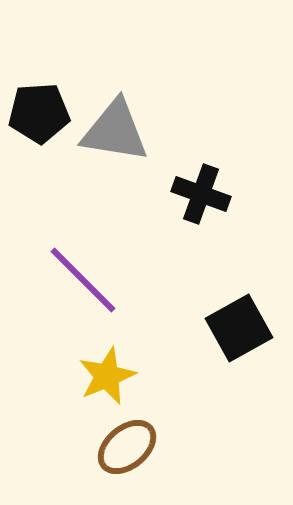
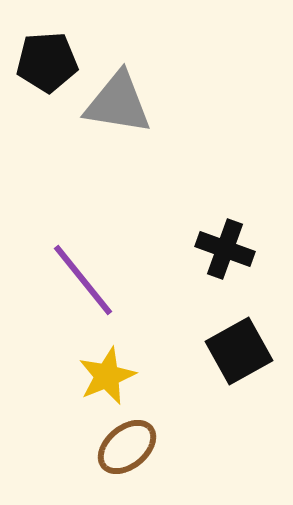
black pentagon: moved 8 px right, 51 px up
gray triangle: moved 3 px right, 28 px up
black cross: moved 24 px right, 55 px down
purple line: rotated 6 degrees clockwise
black square: moved 23 px down
